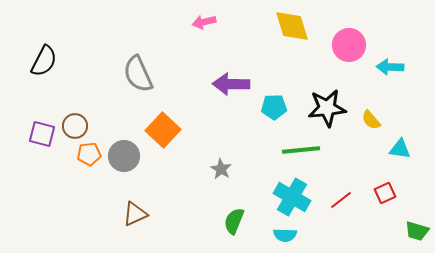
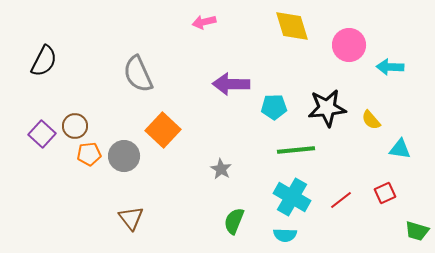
purple square: rotated 28 degrees clockwise
green line: moved 5 px left
brown triangle: moved 4 px left, 4 px down; rotated 44 degrees counterclockwise
